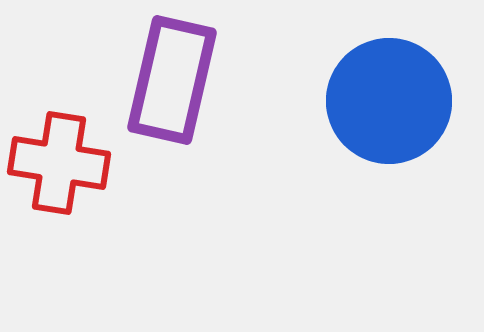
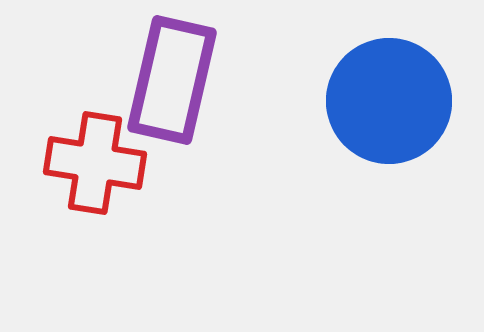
red cross: moved 36 px right
